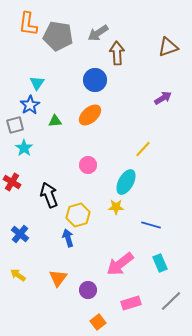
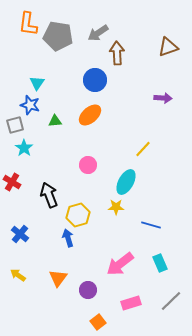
purple arrow: rotated 36 degrees clockwise
blue star: rotated 24 degrees counterclockwise
